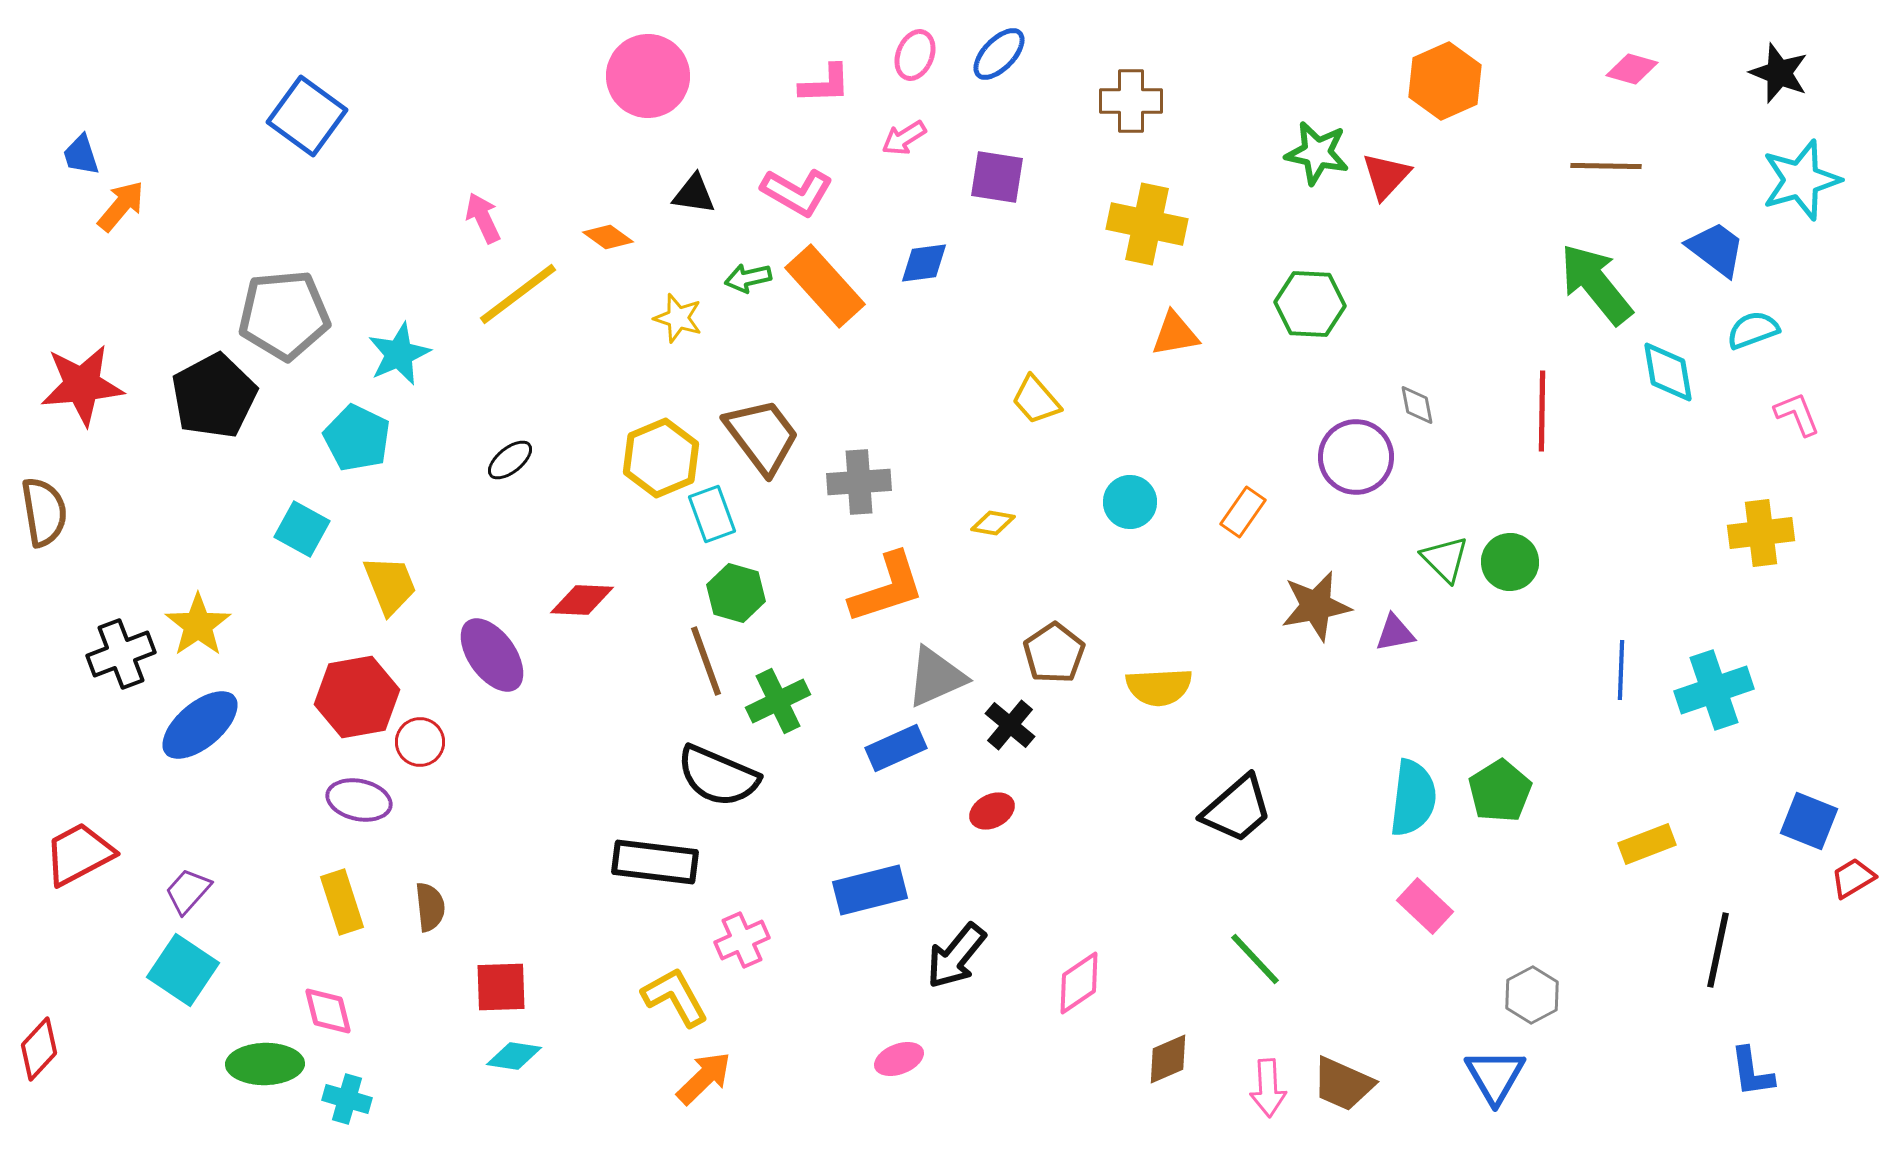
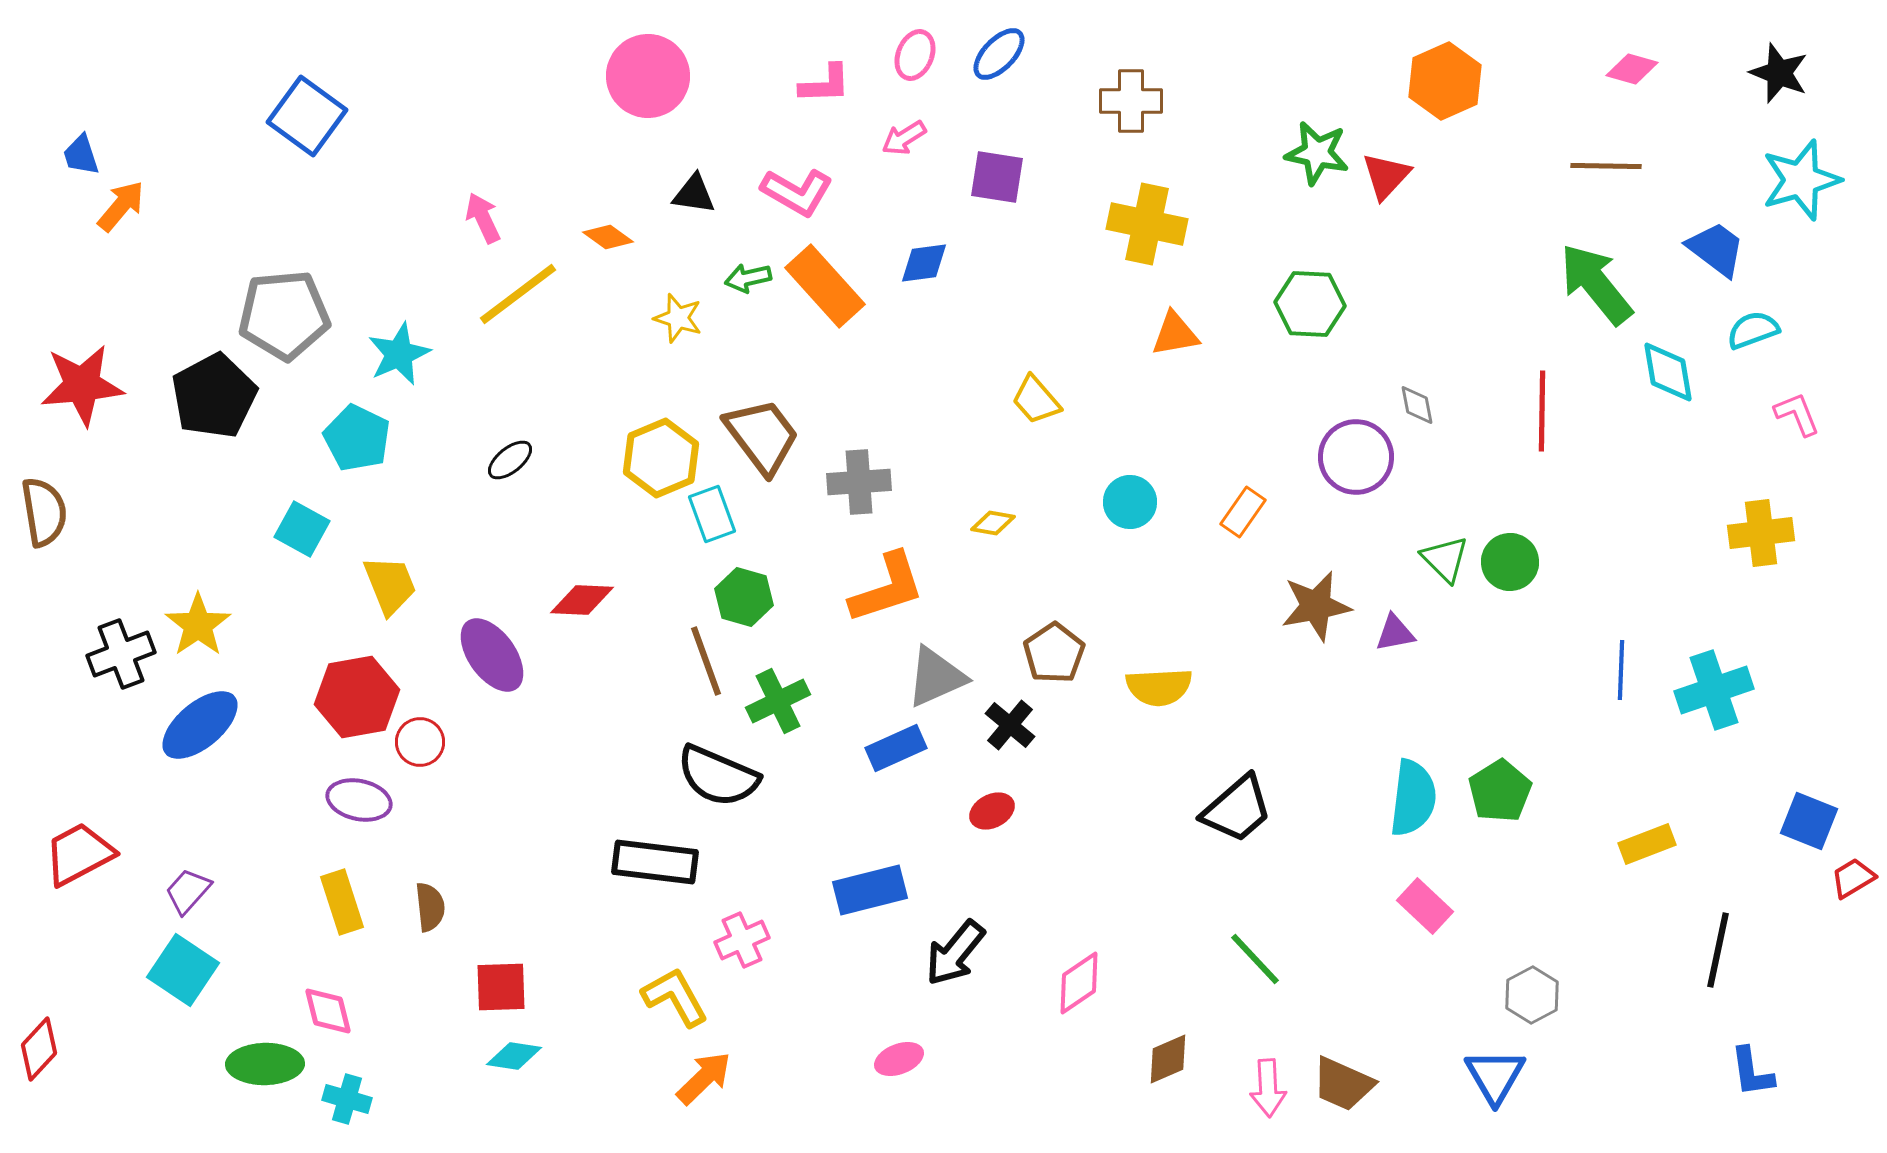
green hexagon at (736, 593): moved 8 px right, 4 px down
black arrow at (956, 956): moved 1 px left, 3 px up
